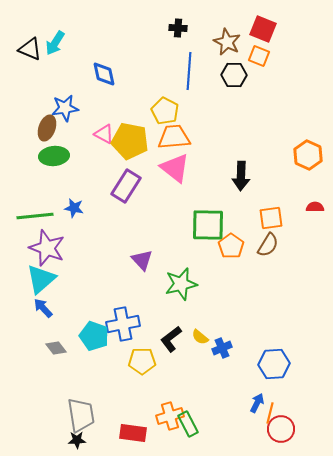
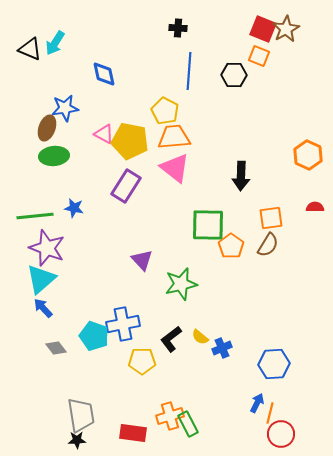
brown star at (227, 42): moved 59 px right, 13 px up; rotated 16 degrees clockwise
red circle at (281, 429): moved 5 px down
